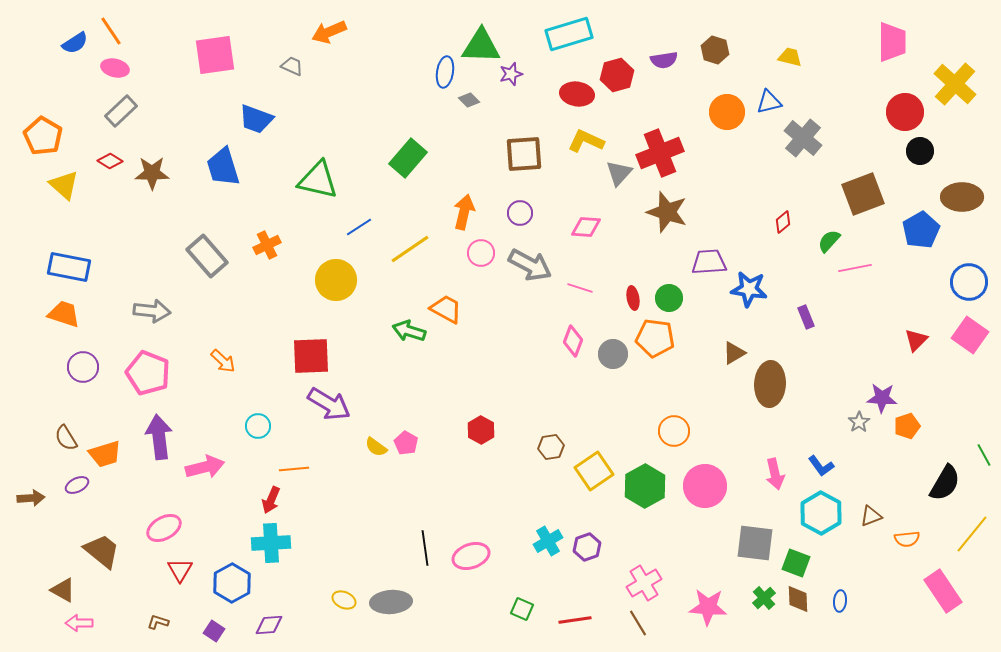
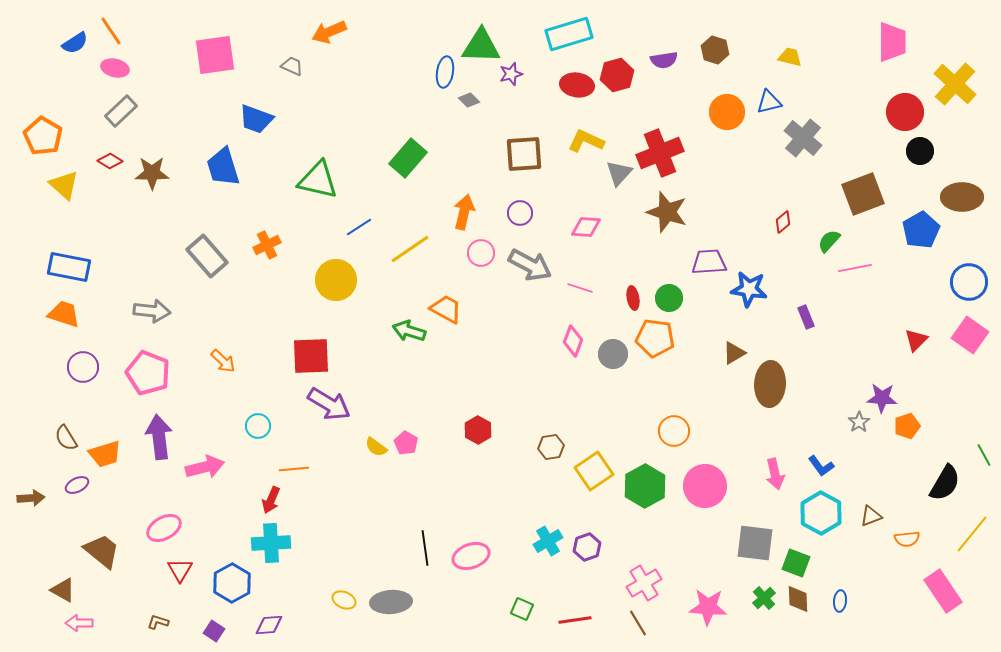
red ellipse at (577, 94): moved 9 px up
red hexagon at (481, 430): moved 3 px left
